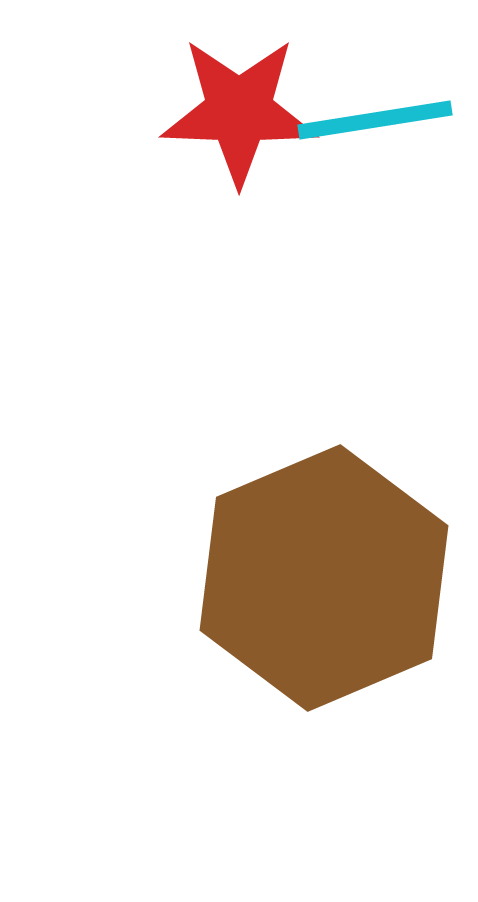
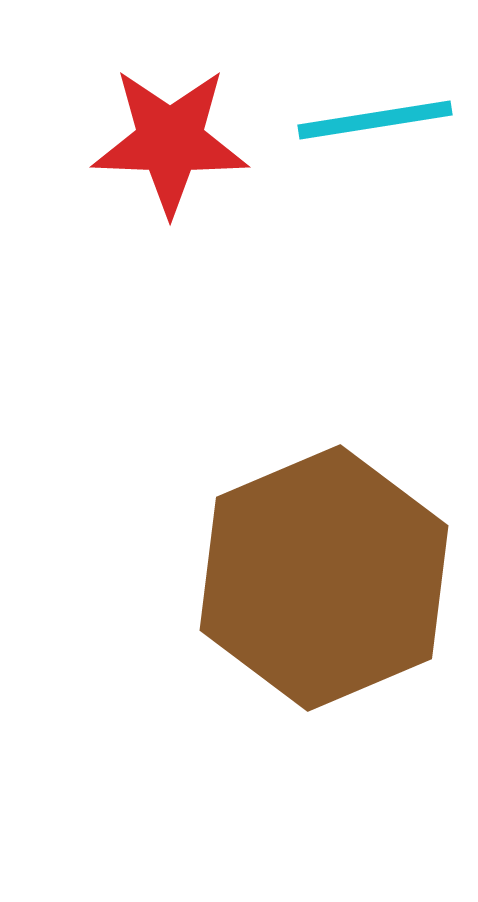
red star: moved 69 px left, 30 px down
